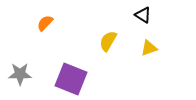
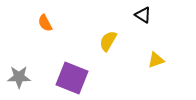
orange semicircle: rotated 72 degrees counterclockwise
yellow triangle: moved 7 px right, 12 px down
gray star: moved 1 px left, 3 px down
purple square: moved 1 px right, 1 px up
